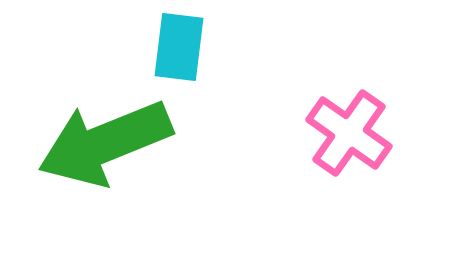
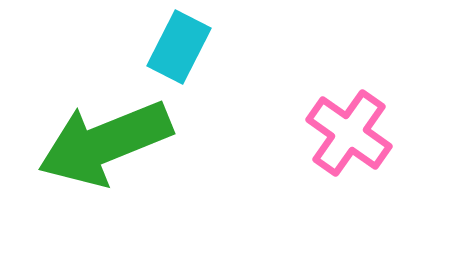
cyan rectangle: rotated 20 degrees clockwise
